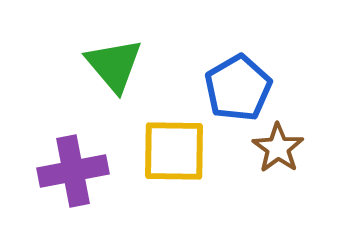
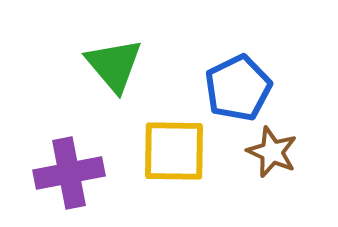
blue pentagon: rotated 4 degrees clockwise
brown star: moved 6 px left, 4 px down; rotated 12 degrees counterclockwise
purple cross: moved 4 px left, 2 px down
